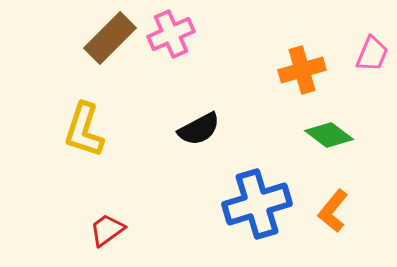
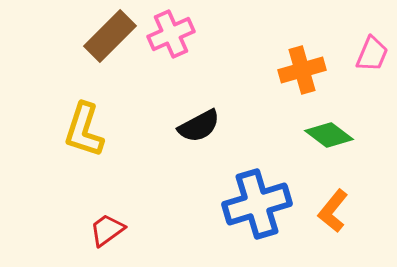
brown rectangle: moved 2 px up
black semicircle: moved 3 px up
